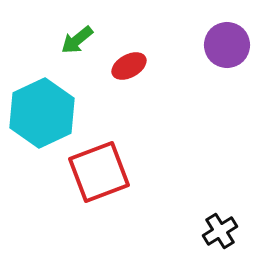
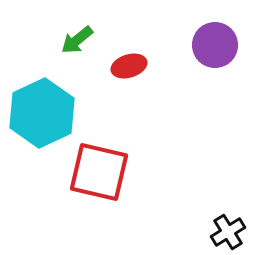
purple circle: moved 12 px left
red ellipse: rotated 12 degrees clockwise
red square: rotated 34 degrees clockwise
black cross: moved 8 px right, 1 px down
